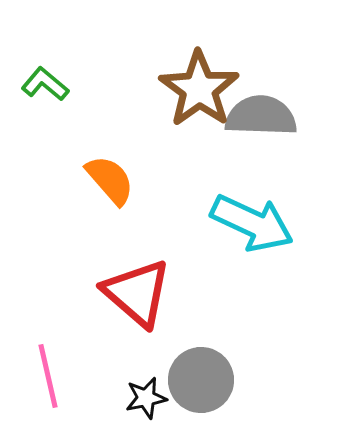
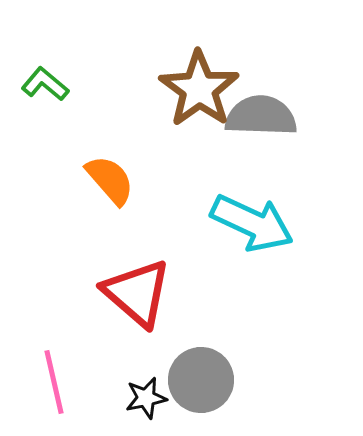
pink line: moved 6 px right, 6 px down
